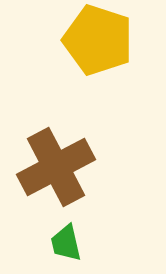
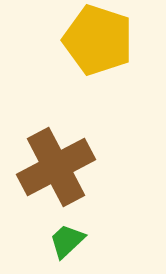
green trapezoid: moved 1 px right, 2 px up; rotated 60 degrees clockwise
